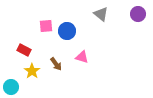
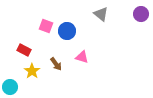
purple circle: moved 3 px right
pink square: rotated 24 degrees clockwise
cyan circle: moved 1 px left
